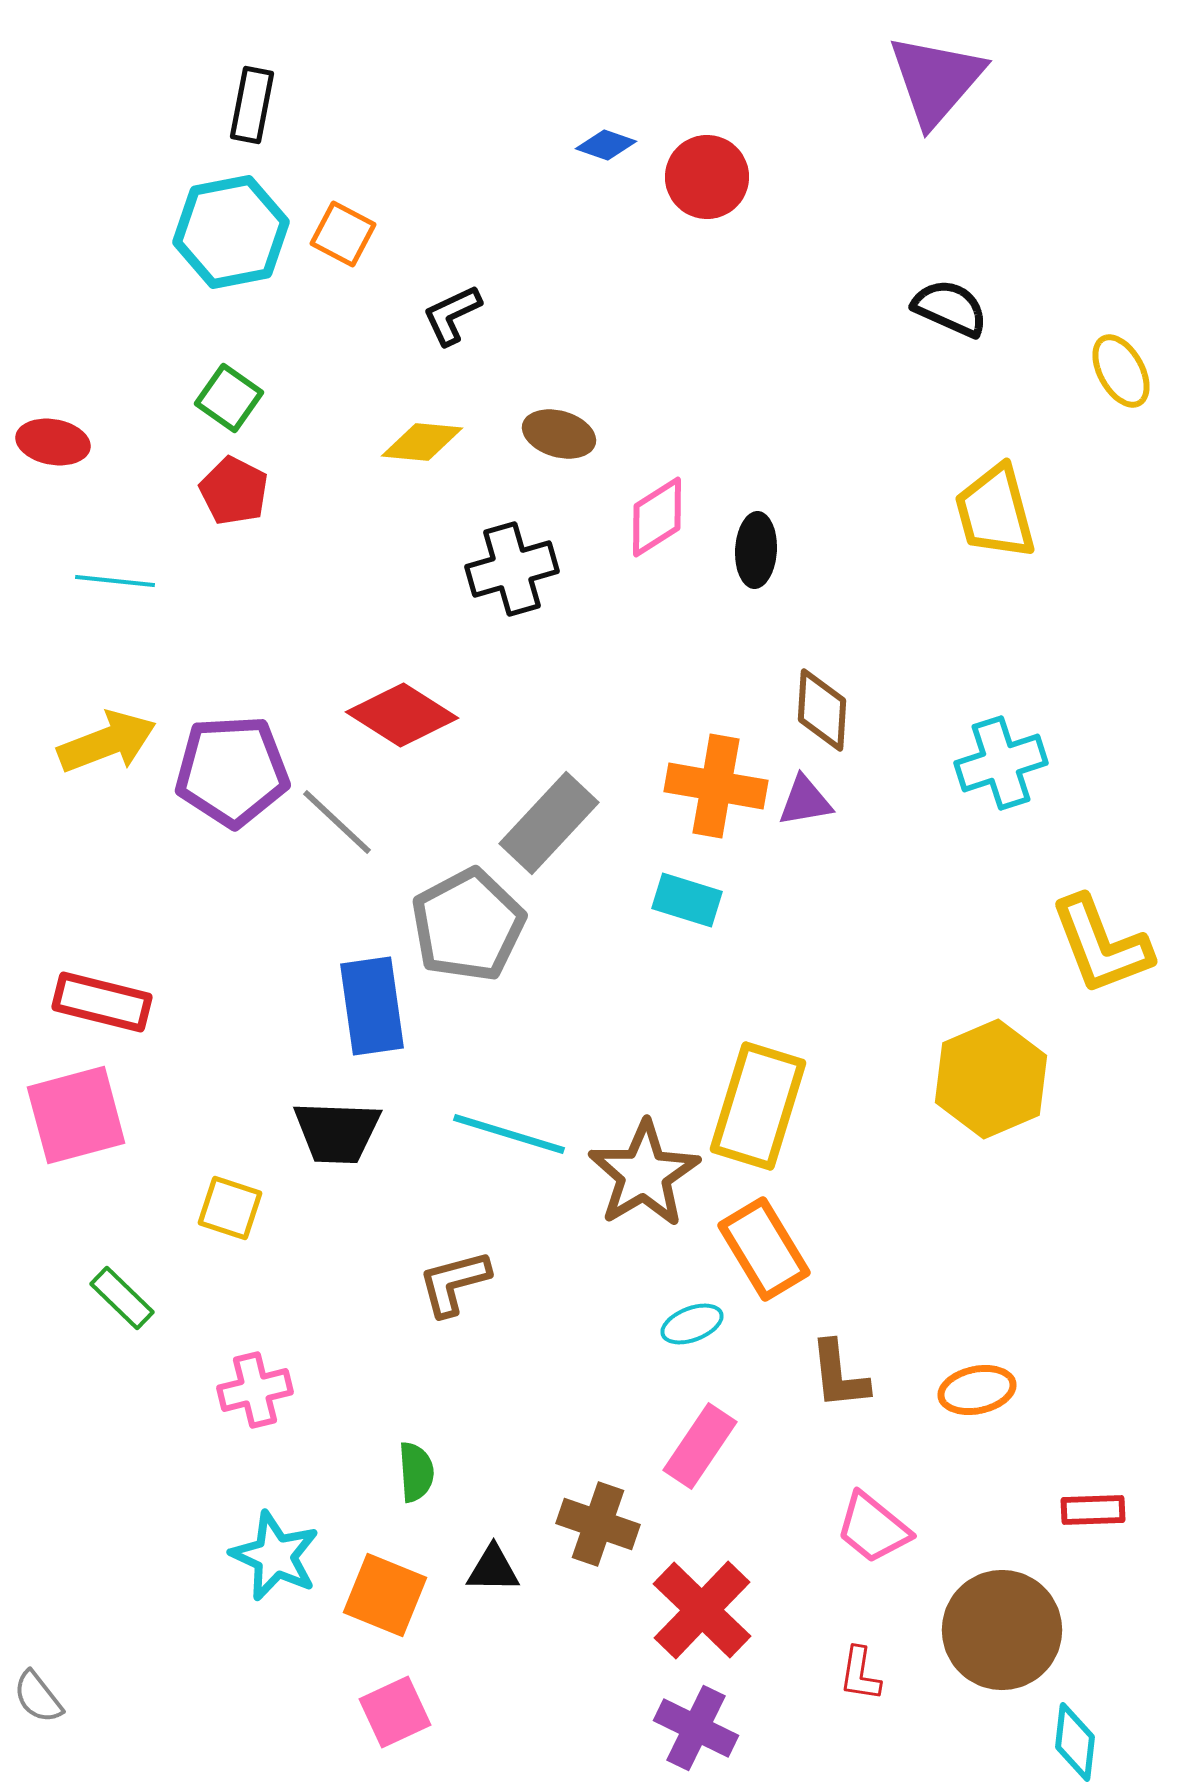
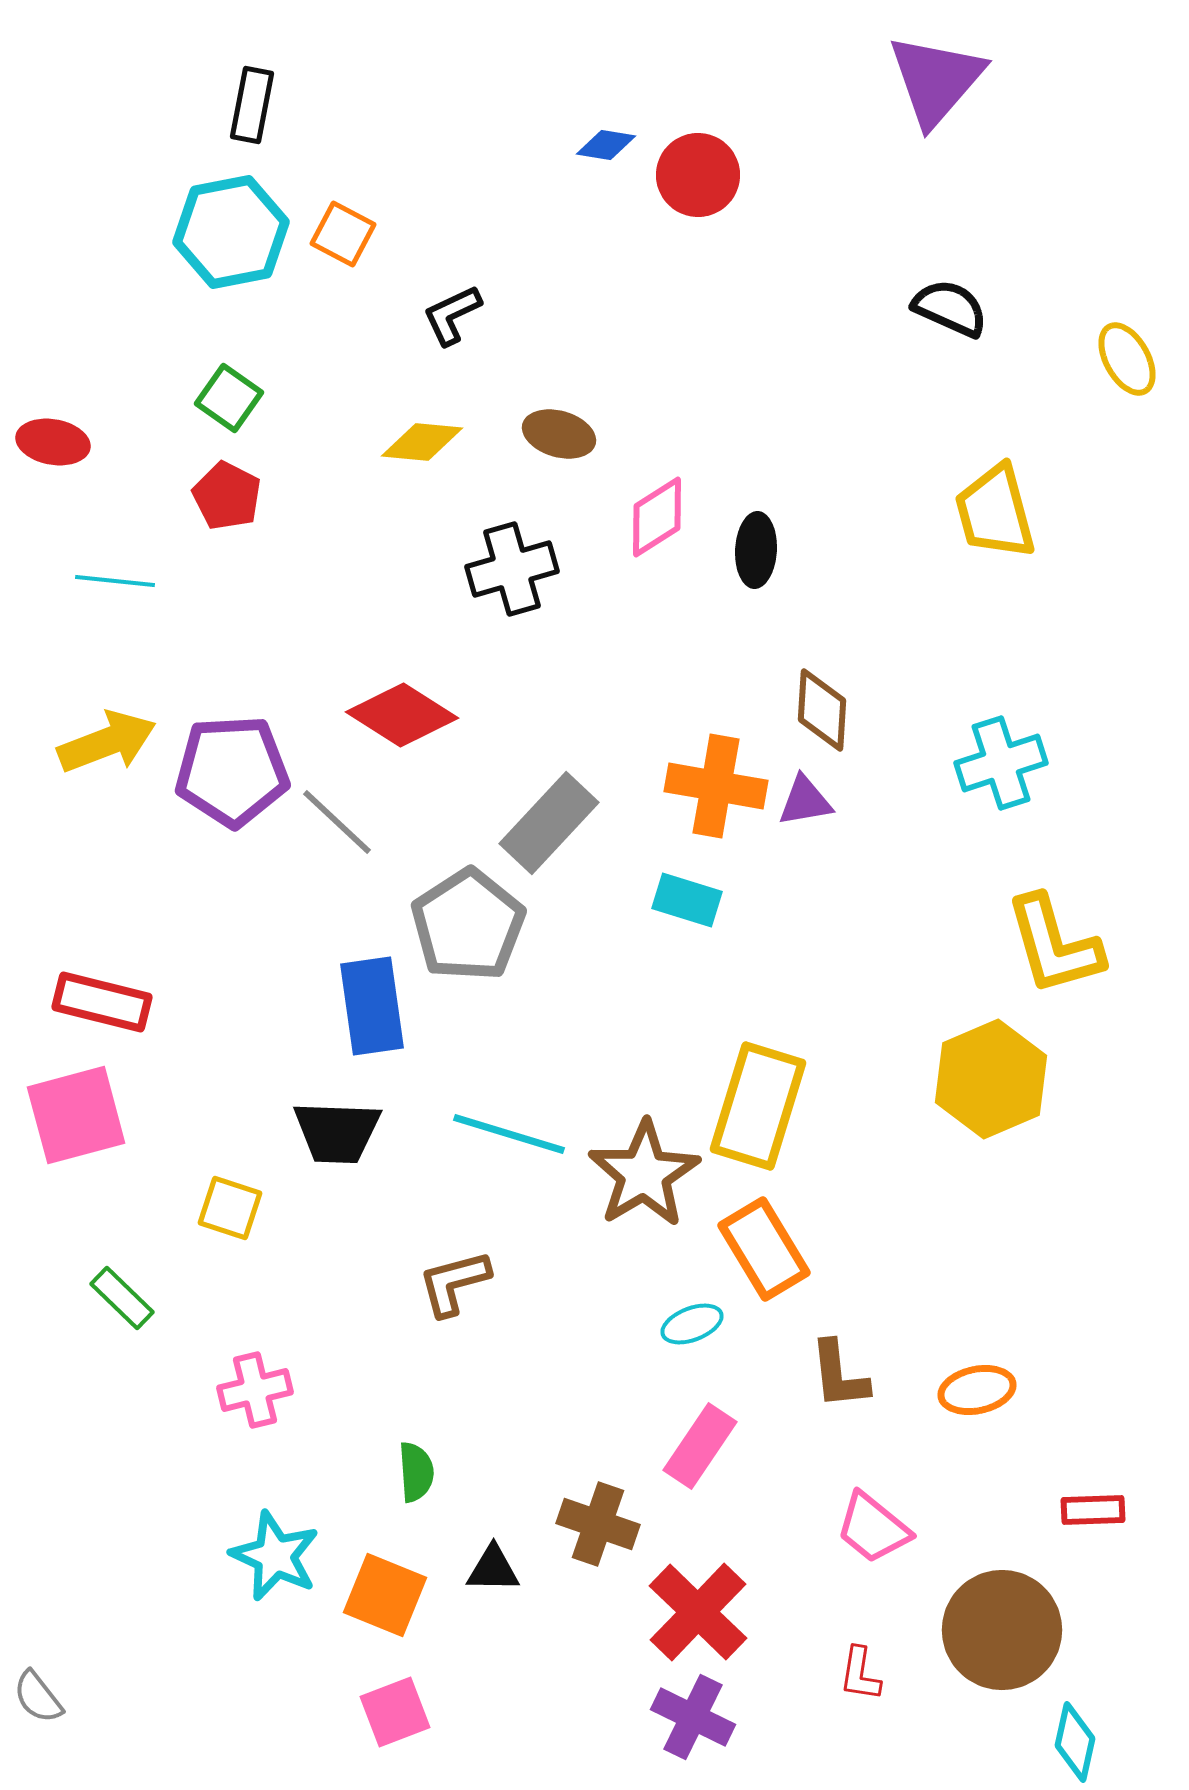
blue diamond at (606, 145): rotated 10 degrees counterclockwise
red circle at (707, 177): moved 9 px left, 2 px up
yellow ellipse at (1121, 371): moved 6 px right, 12 px up
red pentagon at (234, 491): moved 7 px left, 5 px down
gray pentagon at (468, 925): rotated 5 degrees counterclockwise
yellow L-shape at (1101, 945): moved 47 px left; rotated 5 degrees clockwise
red cross at (702, 1610): moved 4 px left, 2 px down
pink square at (395, 1712): rotated 4 degrees clockwise
purple cross at (696, 1728): moved 3 px left, 11 px up
cyan diamond at (1075, 1742): rotated 6 degrees clockwise
